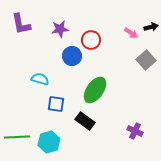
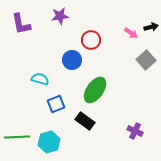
purple star: moved 13 px up
blue circle: moved 4 px down
blue square: rotated 30 degrees counterclockwise
